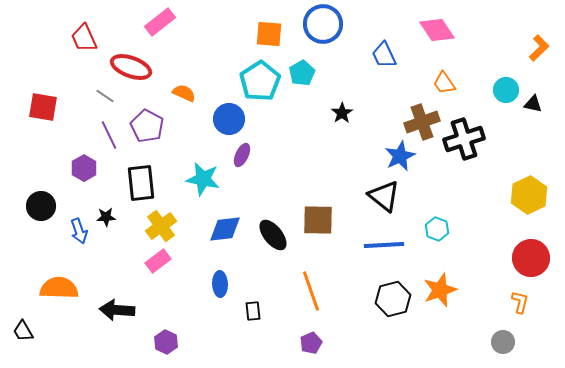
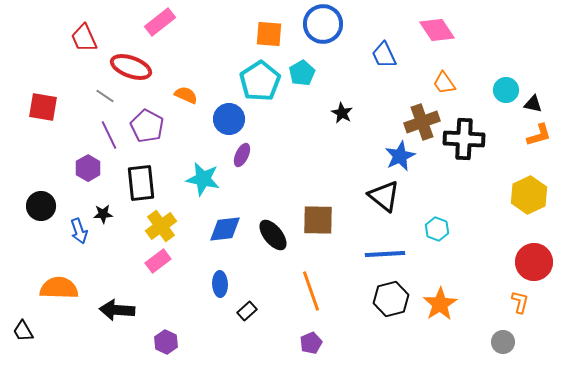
orange L-shape at (539, 48): moved 87 px down; rotated 28 degrees clockwise
orange semicircle at (184, 93): moved 2 px right, 2 px down
black star at (342, 113): rotated 10 degrees counterclockwise
black cross at (464, 139): rotated 21 degrees clockwise
purple hexagon at (84, 168): moved 4 px right
black star at (106, 217): moved 3 px left, 3 px up
blue line at (384, 245): moved 1 px right, 9 px down
red circle at (531, 258): moved 3 px right, 4 px down
orange star at (440, 290): moved 14 px down; rotated 12 degrees counterclockwise
black hexagon at (393, 299): moved 2 px left
black rectangle at (253, 311): moved 6 px left; rotated 54 degrees clockwise
